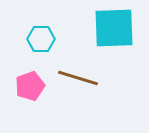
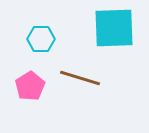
brown line: moved 2 px right
pink pentagon: rotated 12 degrees counterclockwise
